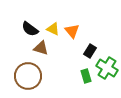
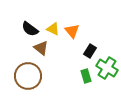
brown triangle: rotated 21 degrees clockwise
